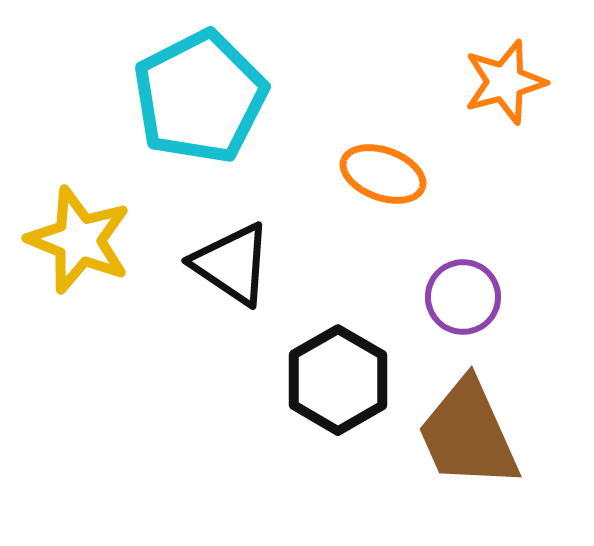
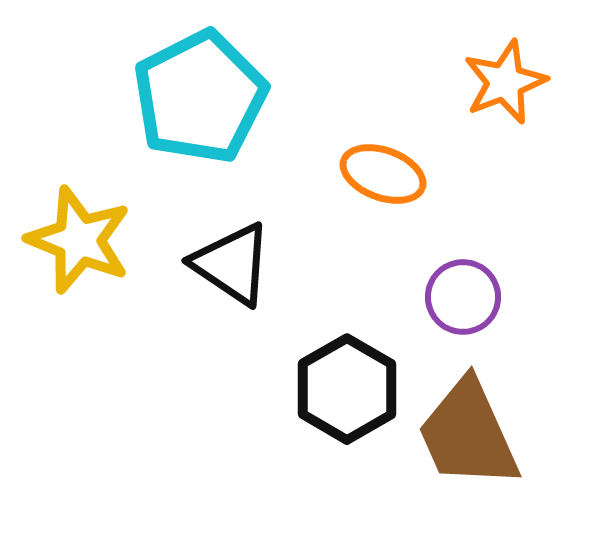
orange star: rotated 6 degrees counterclockwise
black hexagon: moved 9 px right, 9 px down
